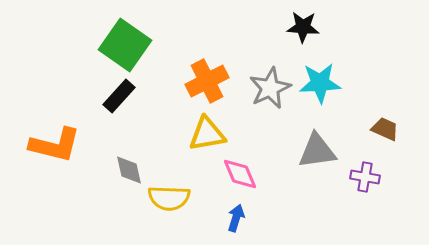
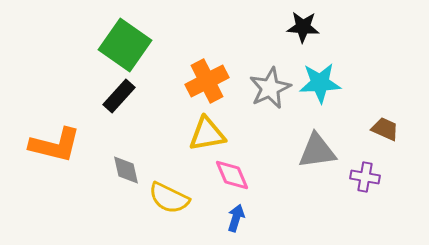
gray diamond: moved 3 px left
pink diamond: moved 8 px left, 1 px down
yellow semicircle: rotated 24 degrees clockwise
